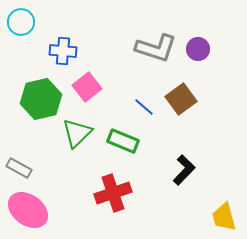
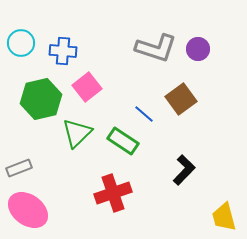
cyan circle: moved 21 px down
blue line: moved 7 px down
green rectangle: rotated 12 degrees clockwise
gray rectangle: rotated 50 degrees counterclockwise
